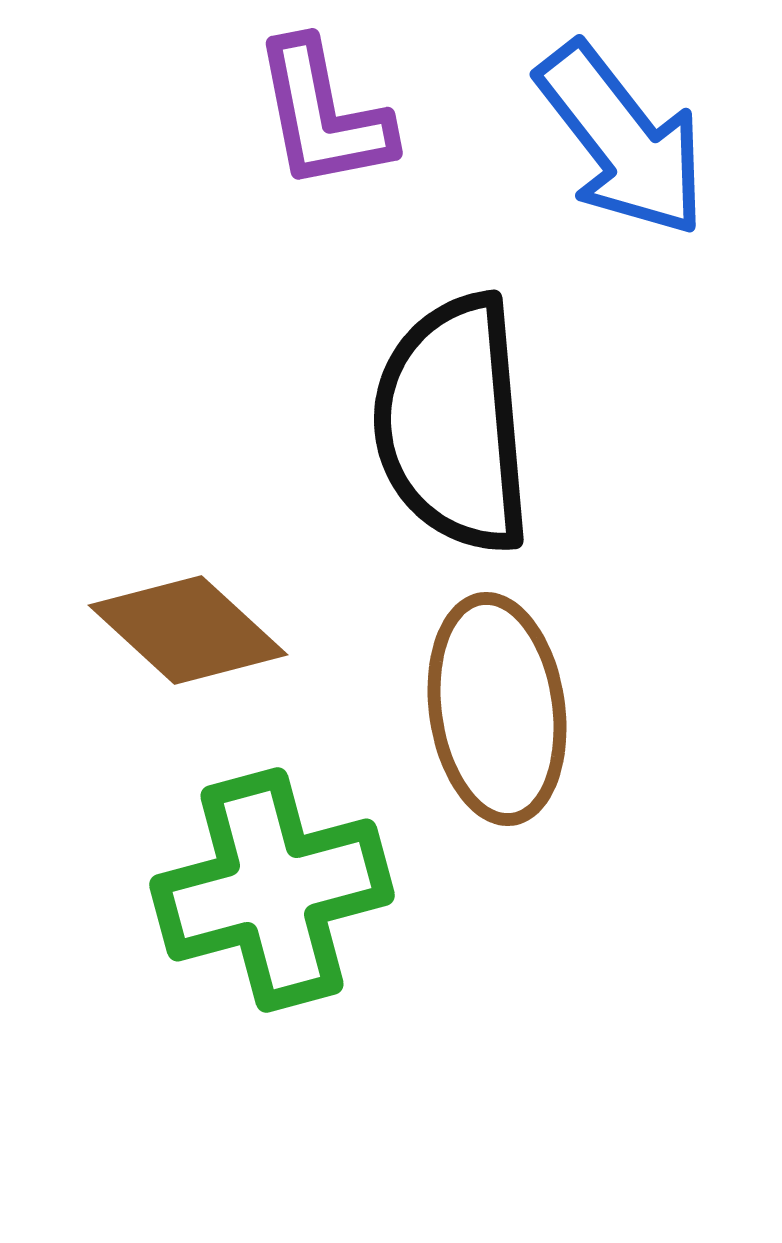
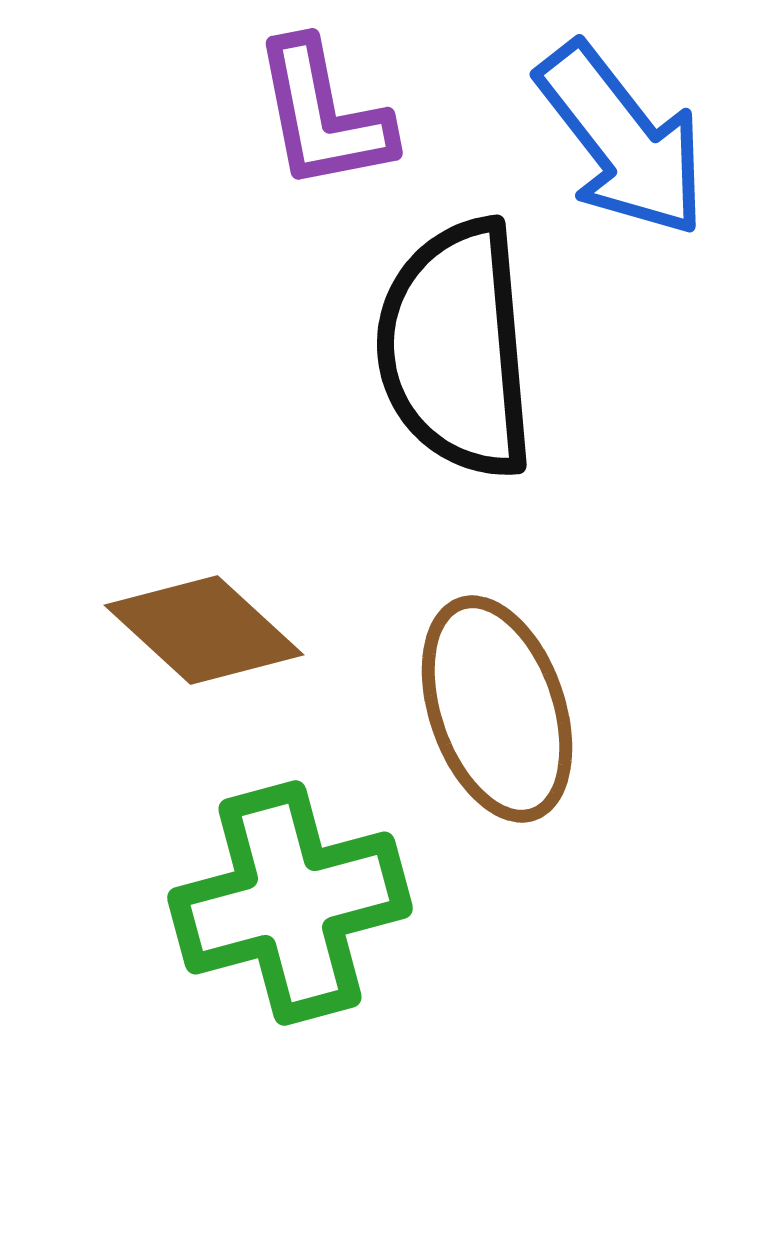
black semicircle: moved 3 px right, 75 px up
brown diamond: moved 16 px right
brown ellipse: rotated 11 degrees counterclockwise
green cross: moved 18 px right, 13 px down
